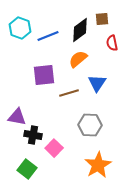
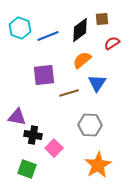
red semicircle: rotated 70 degrees clockwise
orange semicircle: moved 4 px right, 1 px down
green square: rotated 18 degrees counterclockwise
